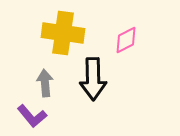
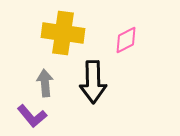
black arrow: moved 3 px down
